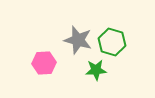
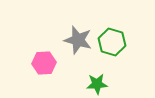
green star: moved 1 px right, 14 px down
